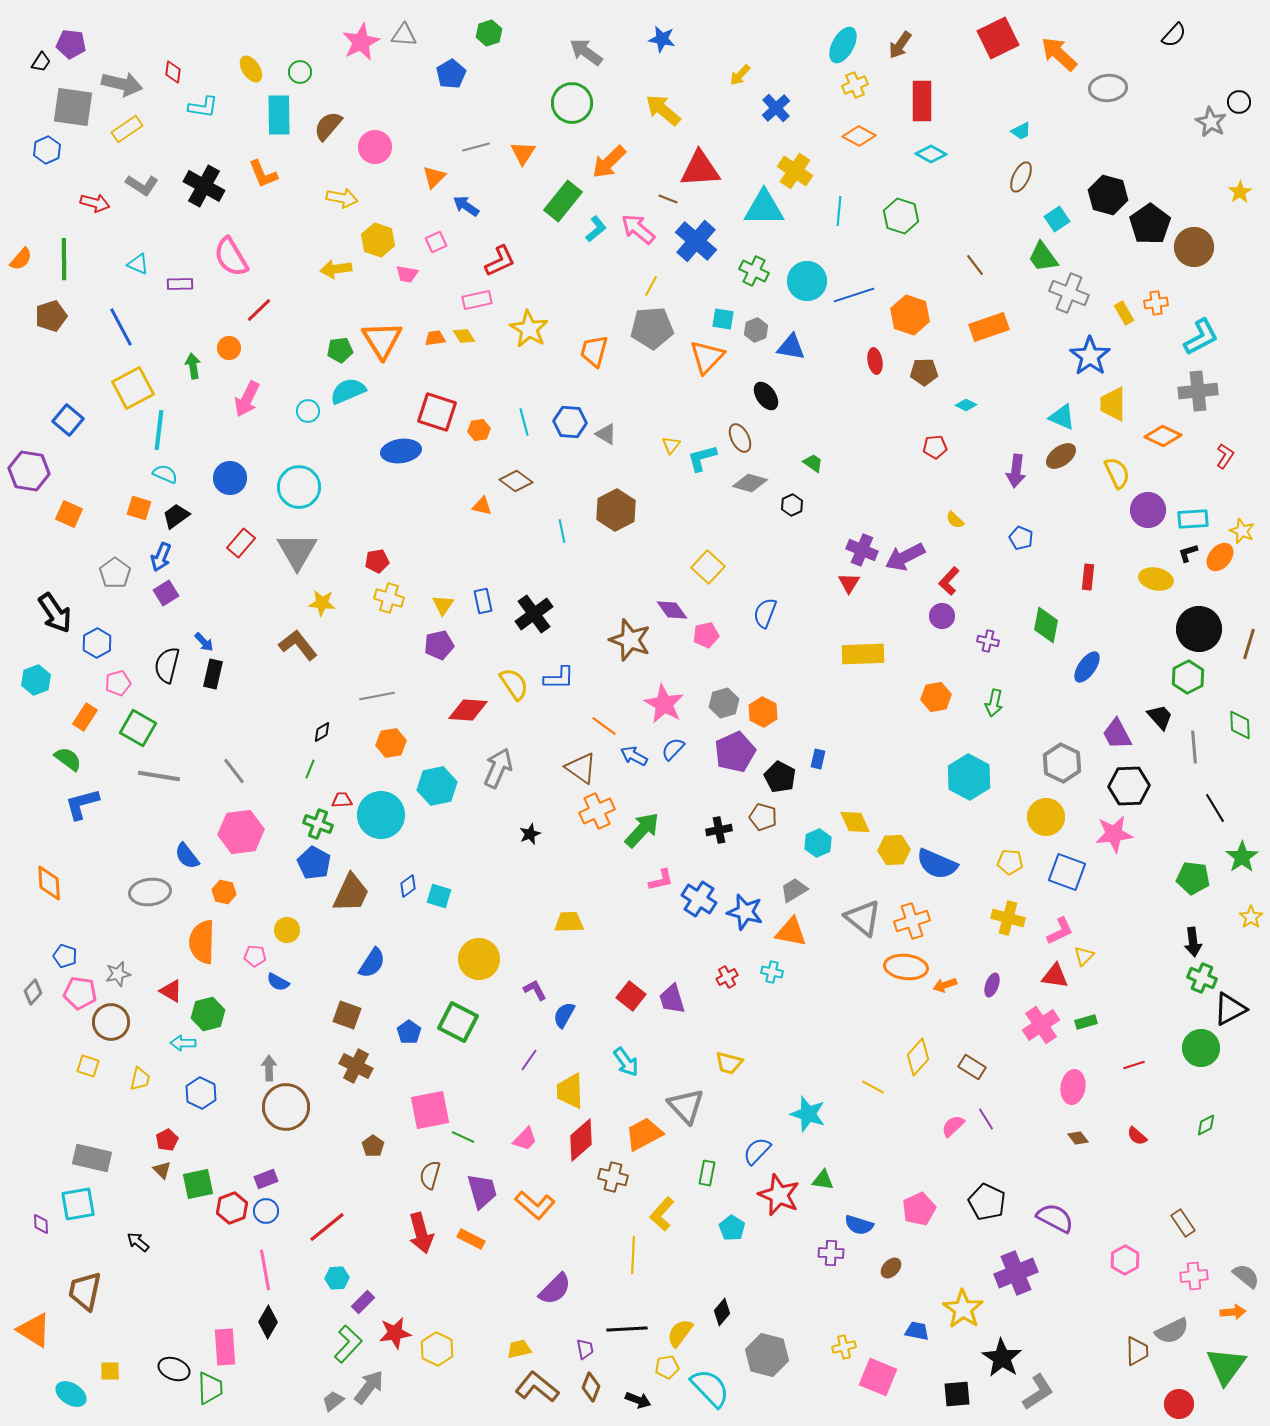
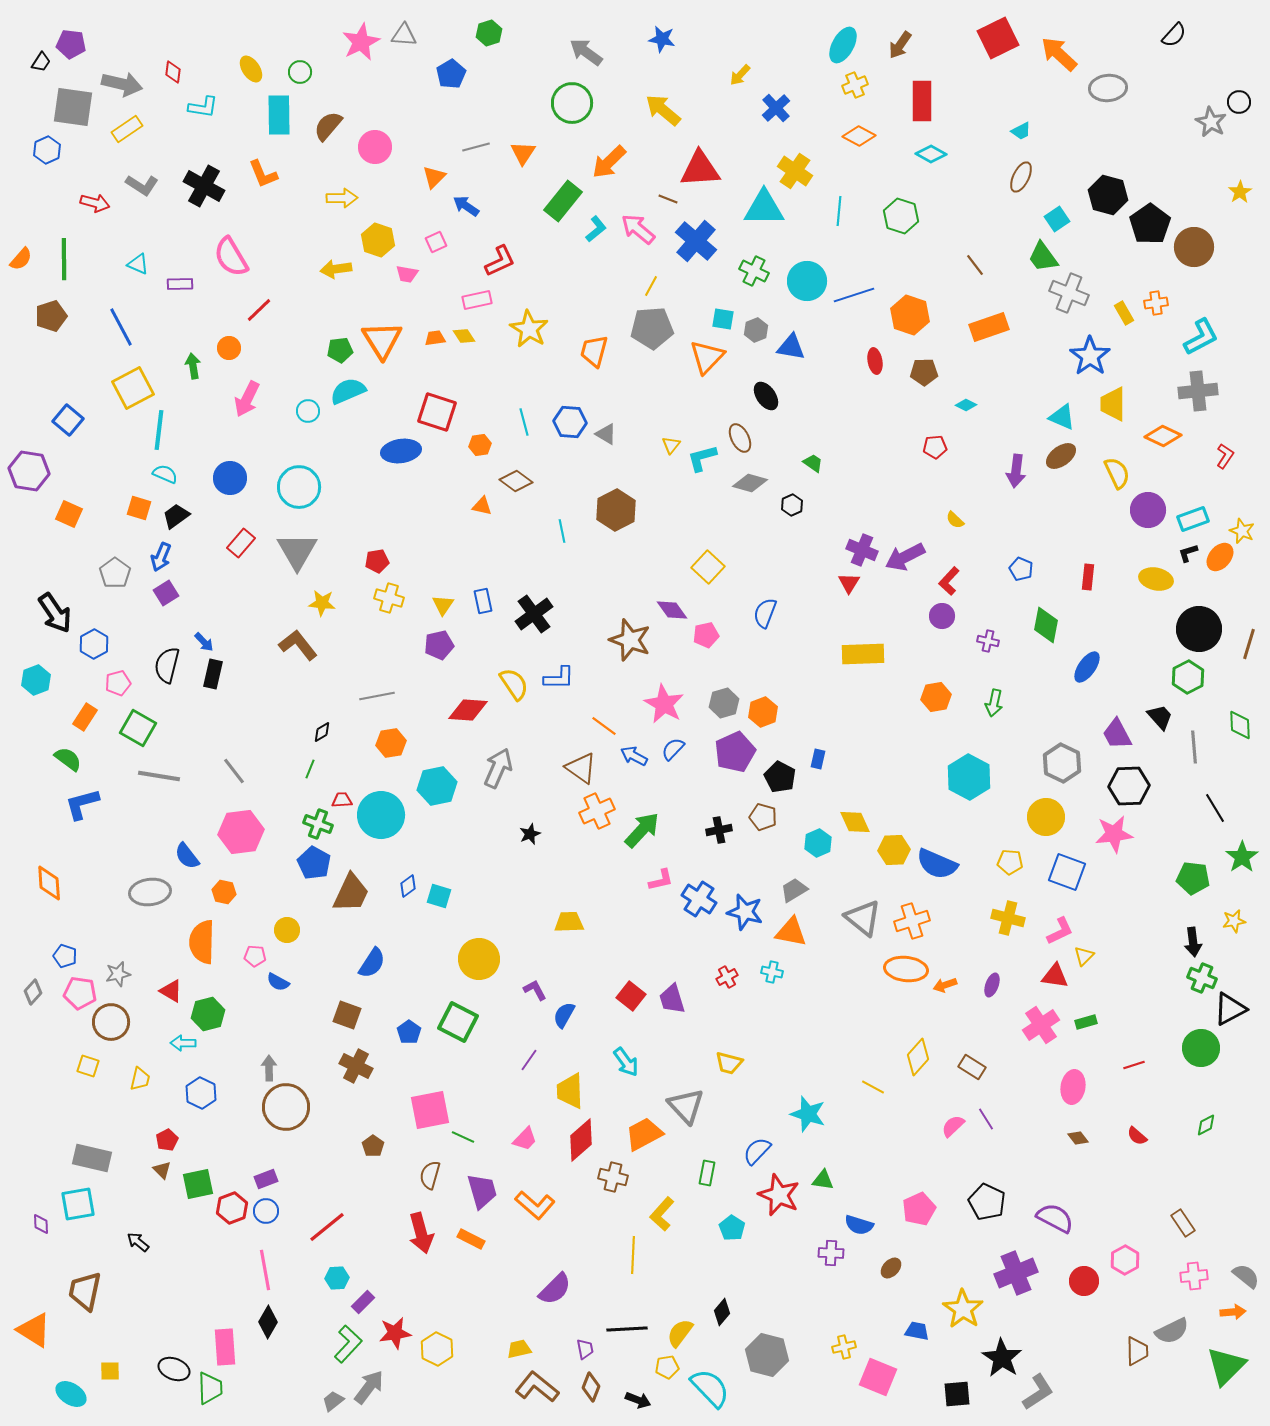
yellow arrow at (342, 198): rotated 12 degrees counterclockwise
orange hexagon at (479, 430): moved 1 px right, 15 px down
cyan rectangle at (1193, 519): rotated 16 degrees counterclockwise
blue pentagon at (1021, 538): moved 31 px down
blue hexagon at (97, 643): moved 3 px left, 1 px down
orange hexagon at (763, 712): rotated 12 degrees clockwise
yellow star at (1251, 917): moved 17 px left, 4 px down; rotated 25 degrees clockwise
orange ellipse at (906, 967): moved 2 px down
green triangle at (1226, 1366): rotated 9 degrees clockwise
red circle at (1179, 1404): moved 95 px left, 123 px up
